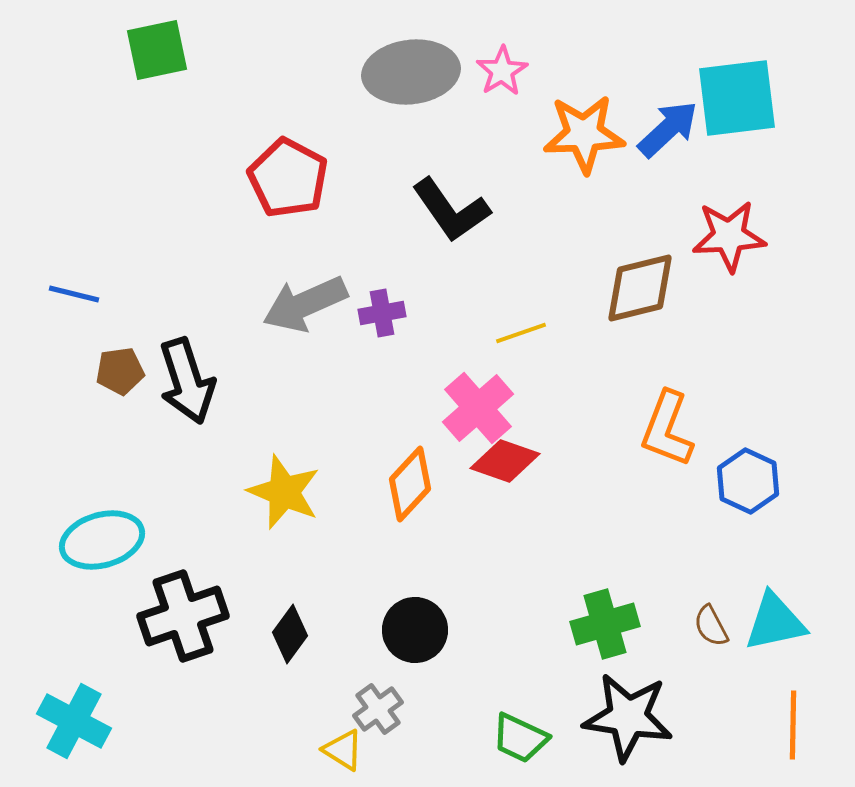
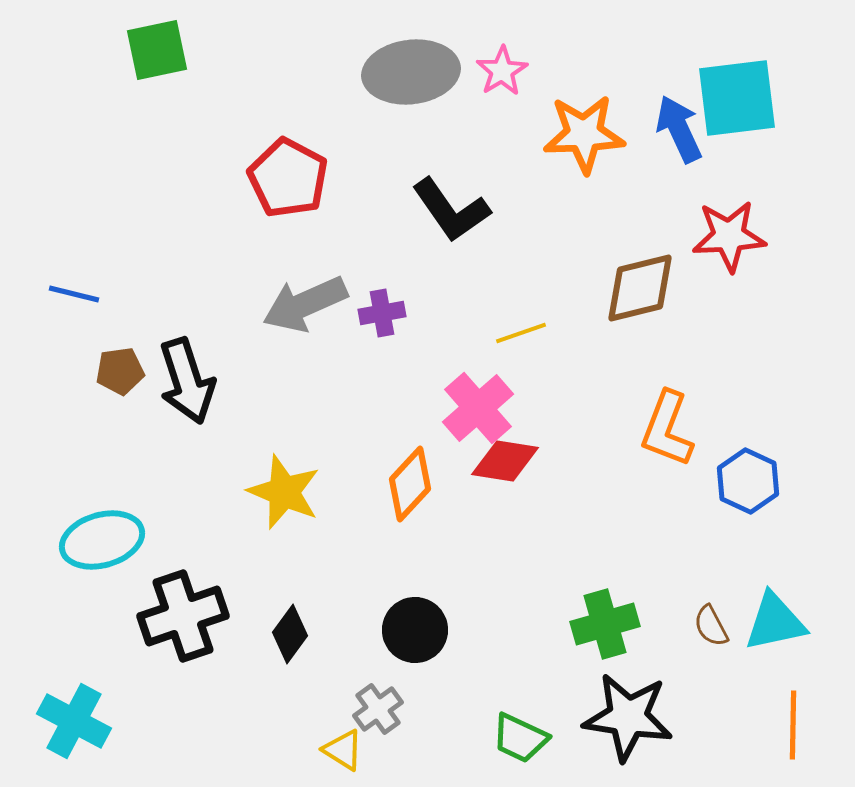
blue arrow: moved 11 px right; rotated 72 degrees counterclockwise
red diamond: rotated 10 degrees counterclockwise
